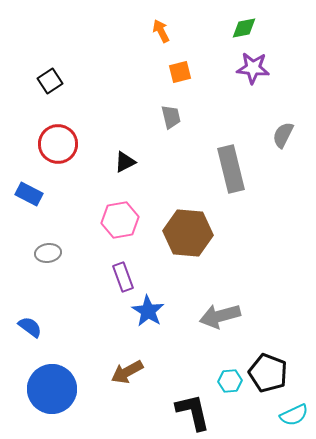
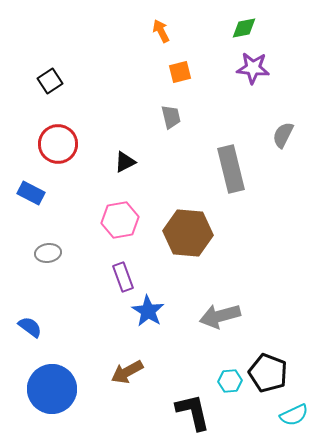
blue rectangle: moved 2 px right, 1 px up
